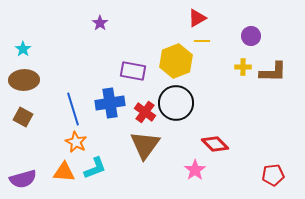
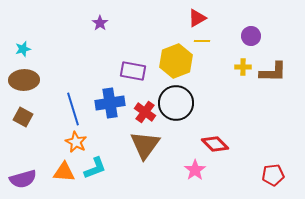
cyan star: rotated 21 degrees clockwise
